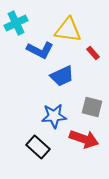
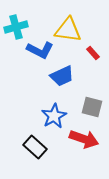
cyan cross: moved 4 px down; rotated 10 degrees clockwise
blue star: rotated 25 degrees counterclockwise
black rectangle: moved 3 px left
